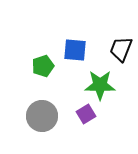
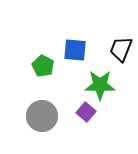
green pentagon: rotated 25 degrees counterclockwise
purple square: moved 2 px up; rotated 18 degrees counterclockwise
